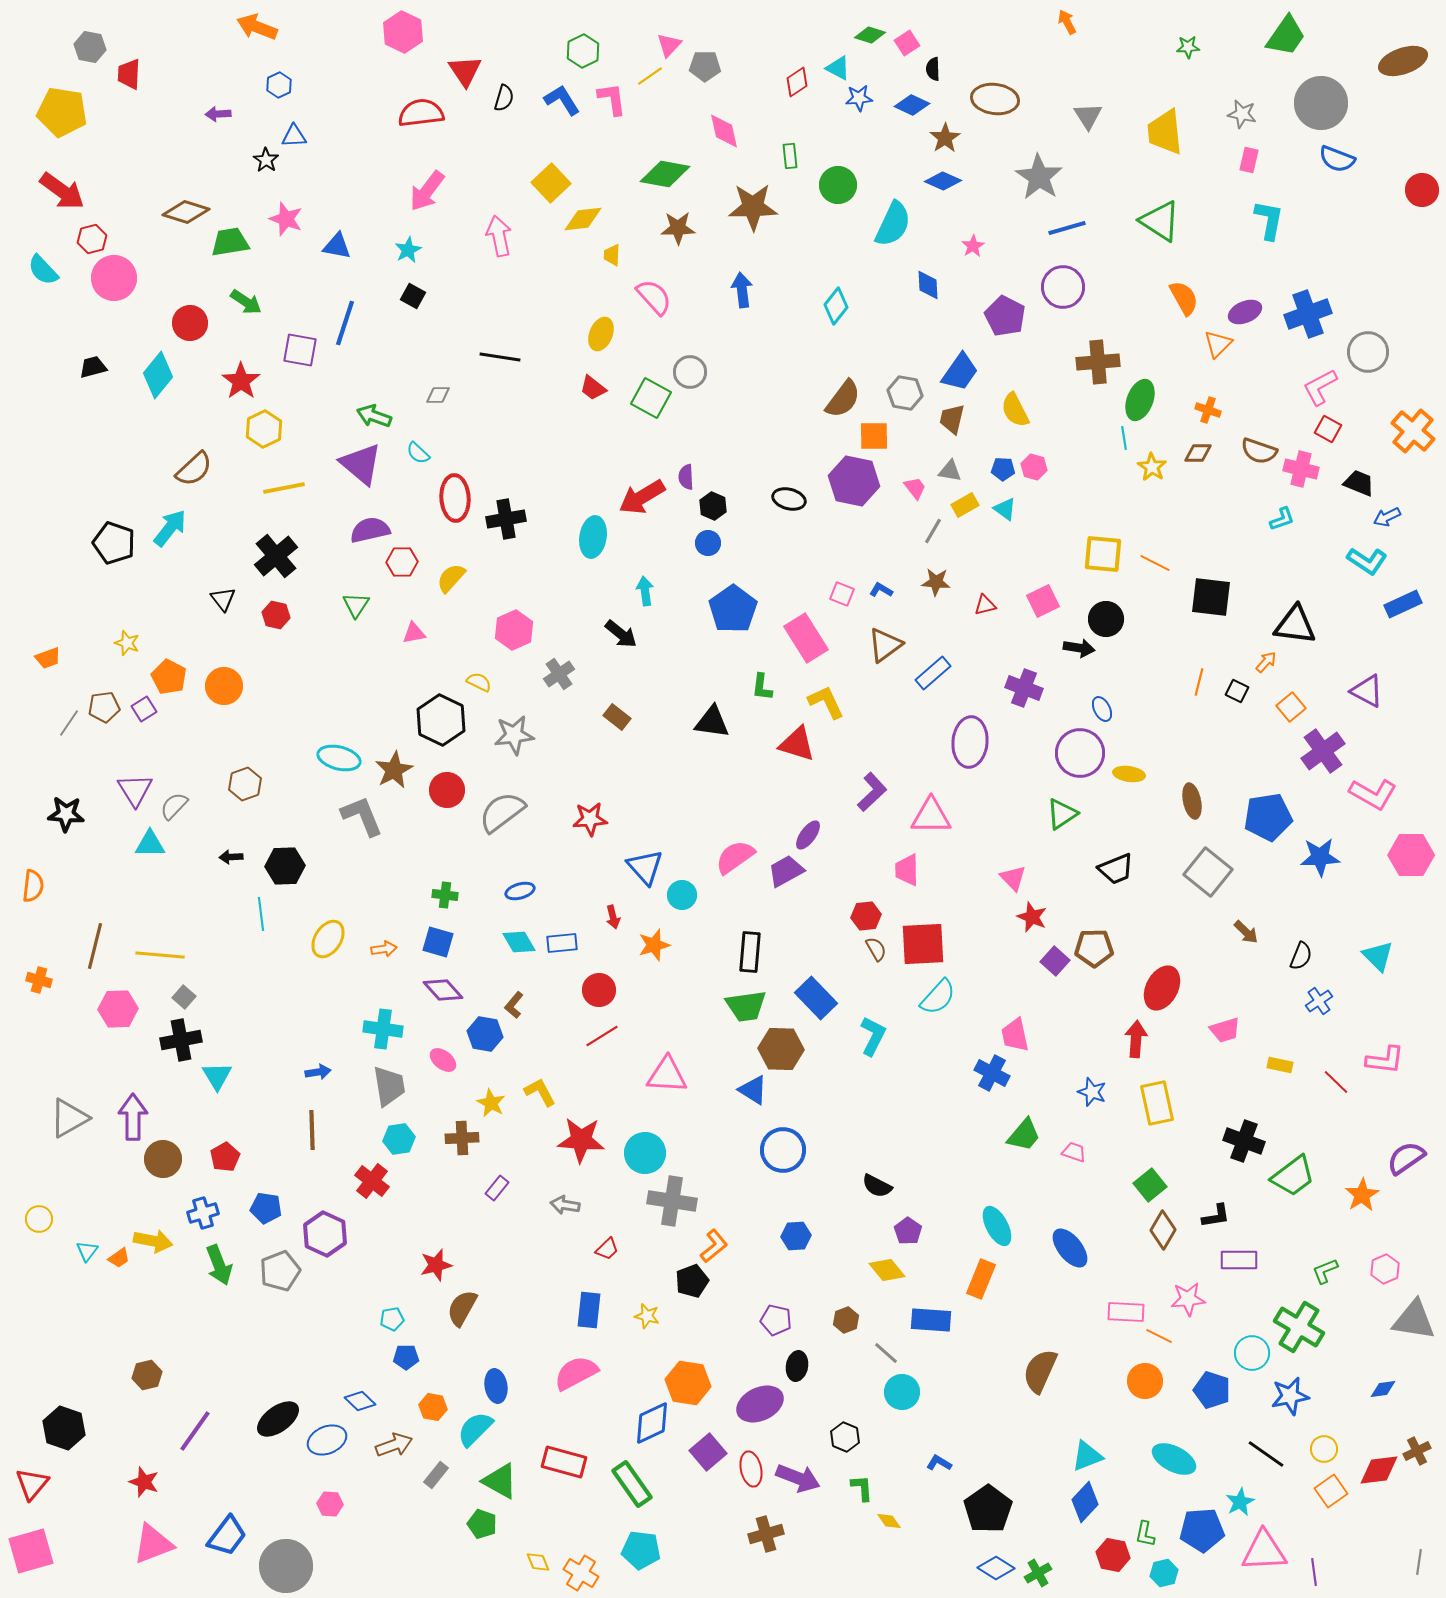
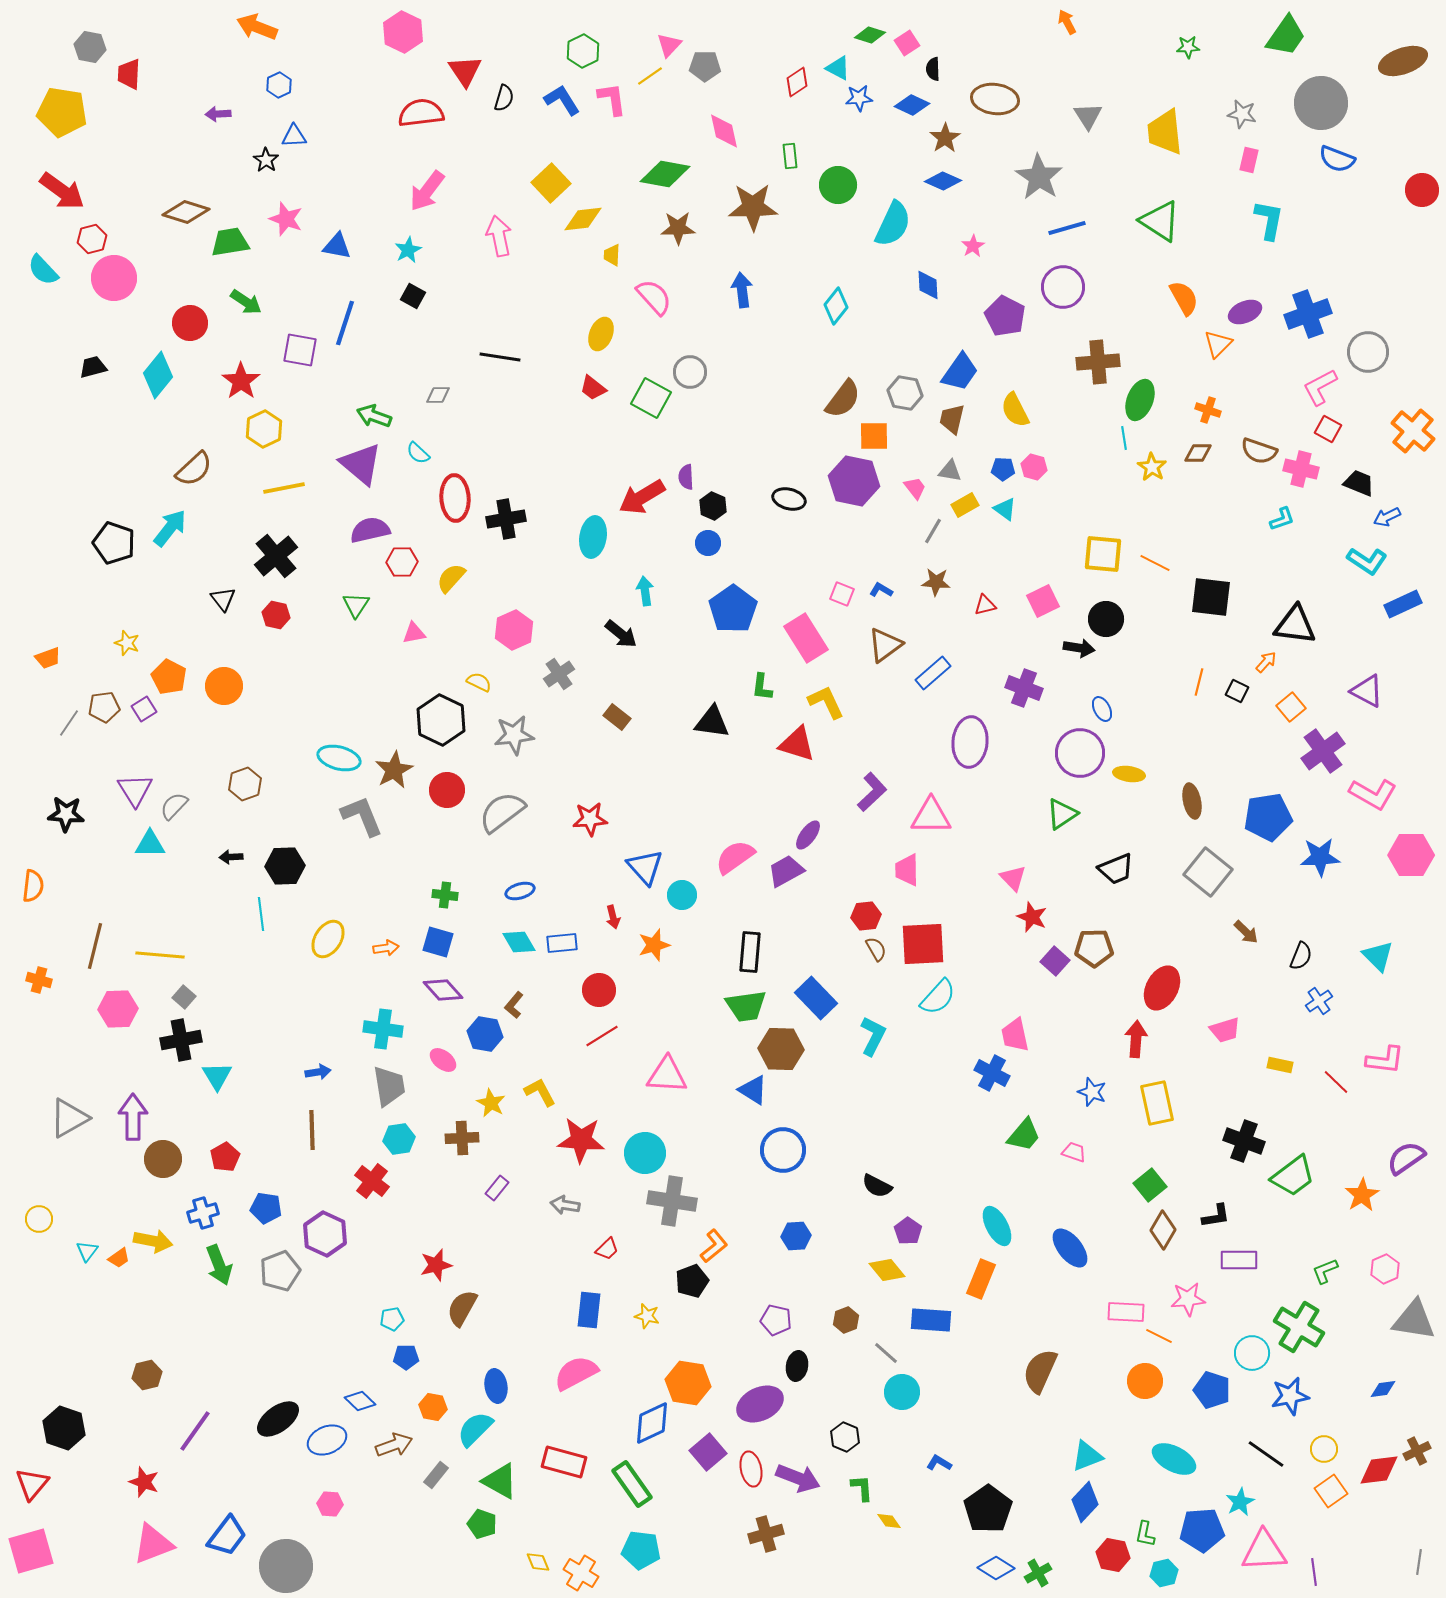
orange arrow at (384, 949): moved 2 px right, 1 px up
